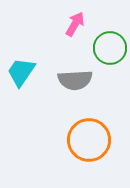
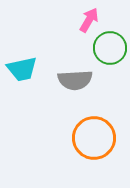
pink arrow: moved 14 px right, 4 px up
cyan trapezoid: moved 1 px right, 3 px up; rotated 136 degrees counterclockwise
orange circle: moved 5 px right, 2 px up
